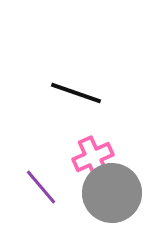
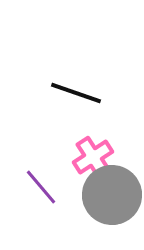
pink cross: rotated 9 degrees counterclockwise
gray circle: moved 2 px down
